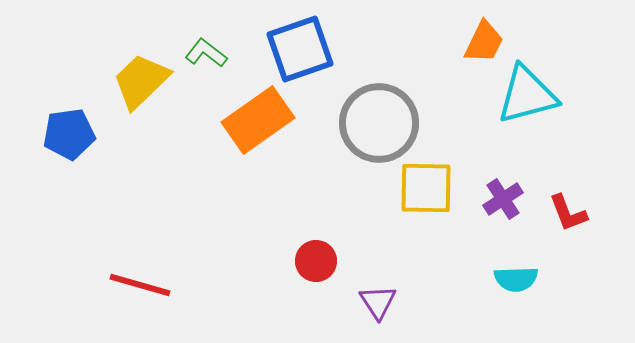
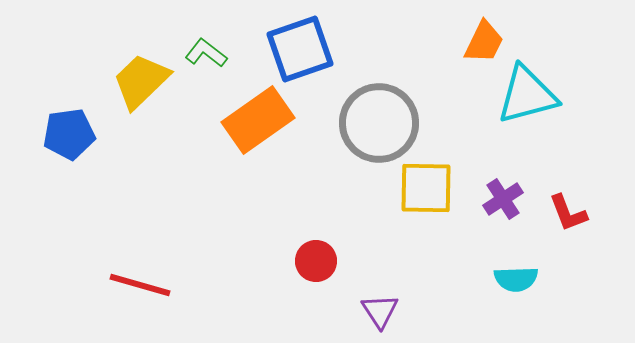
purple triangle: moved 2 px right, 9 px down
